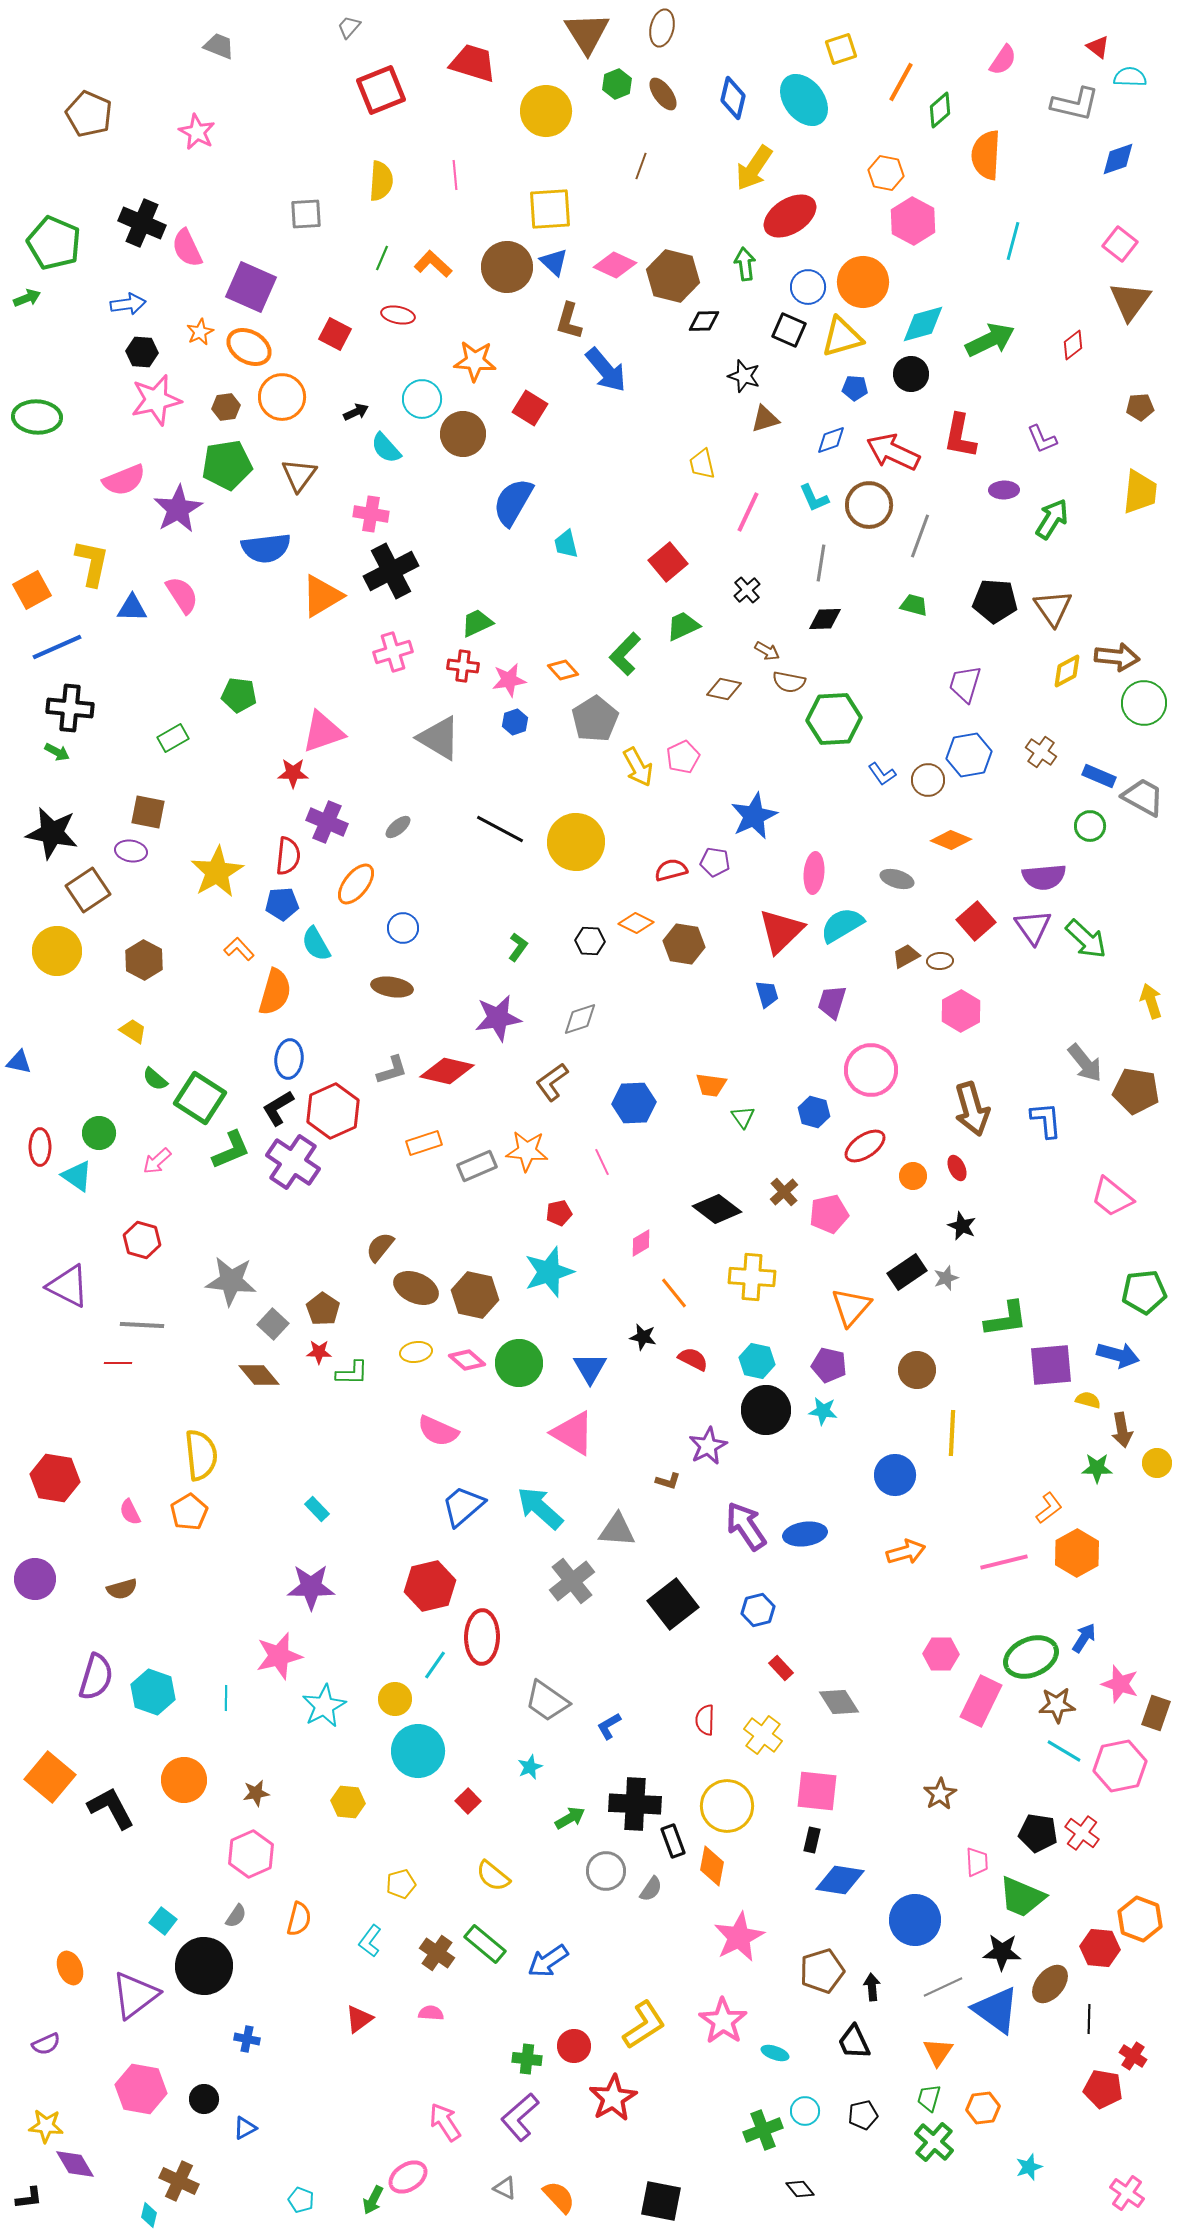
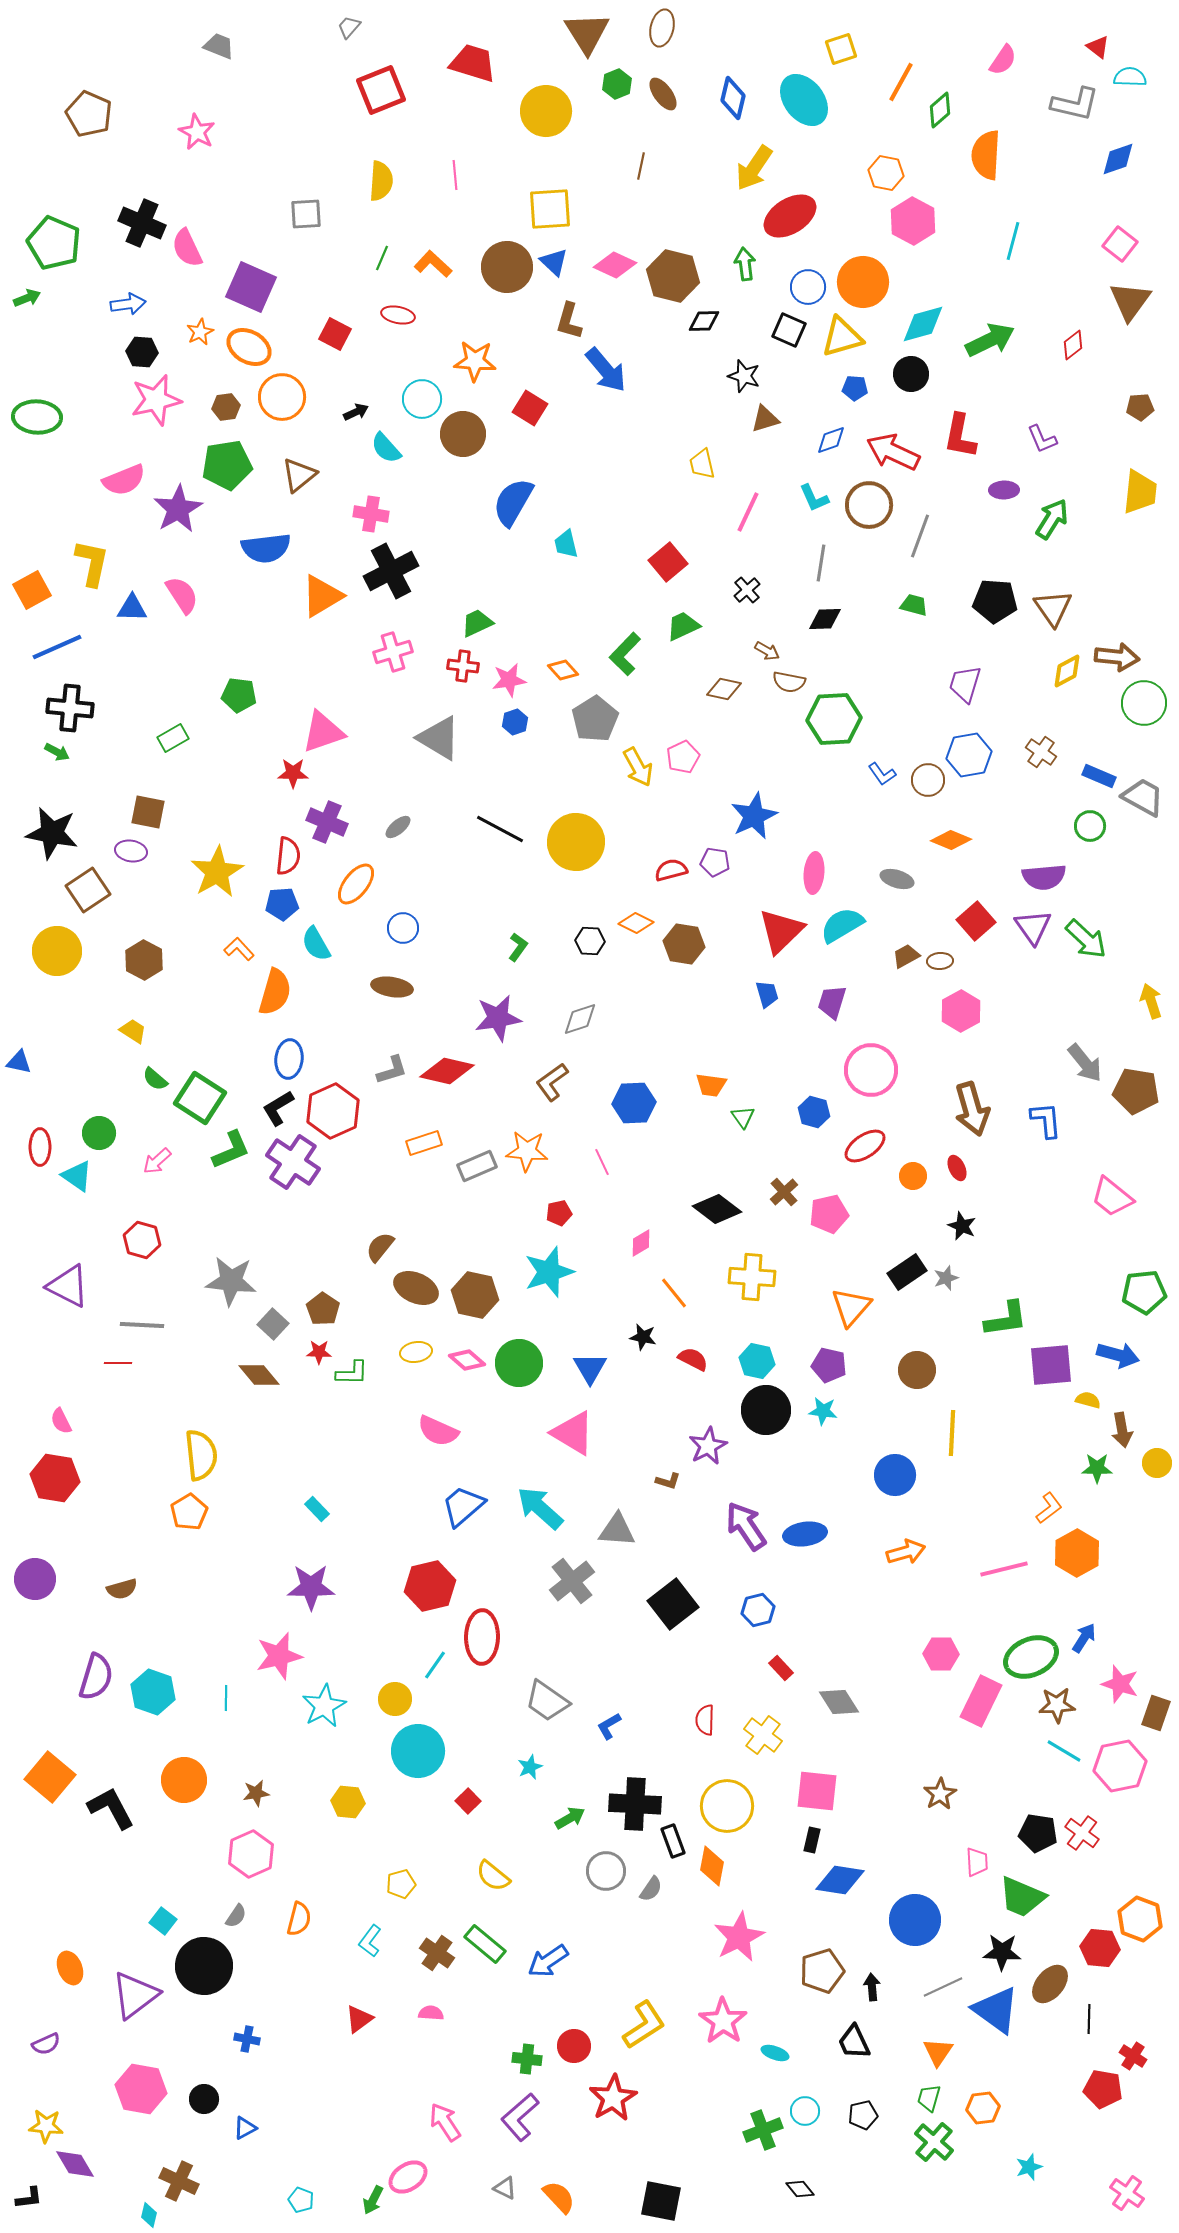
brown line at (641, 166): rotated 8 degrees counterclockwise
brown triangle at (299, 475): rotated 15 degrees clockwise
pink semicircle at (130, 1512): moved 69 px left, 91 px up
pink line at (1004, 1562): moved 7 px down
